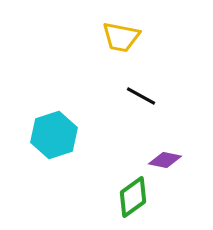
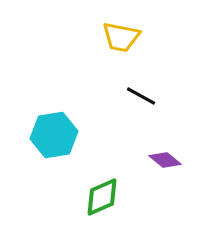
cyan hexagon: rotated 9 degrees clockwise
purple diamond: rotated 28 degrees clockwise
green diamond: moved 31 px left; rotated 12 degrees clockwise
